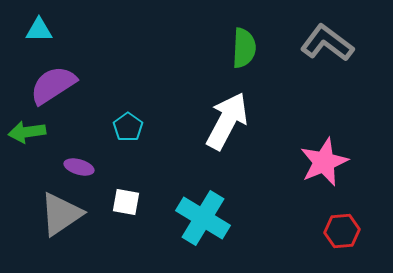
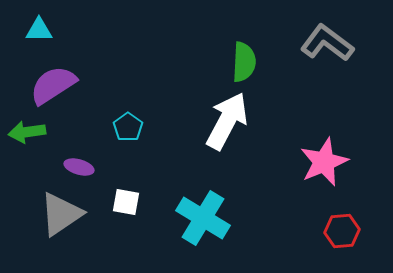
green semicircle: moved 14 px down
